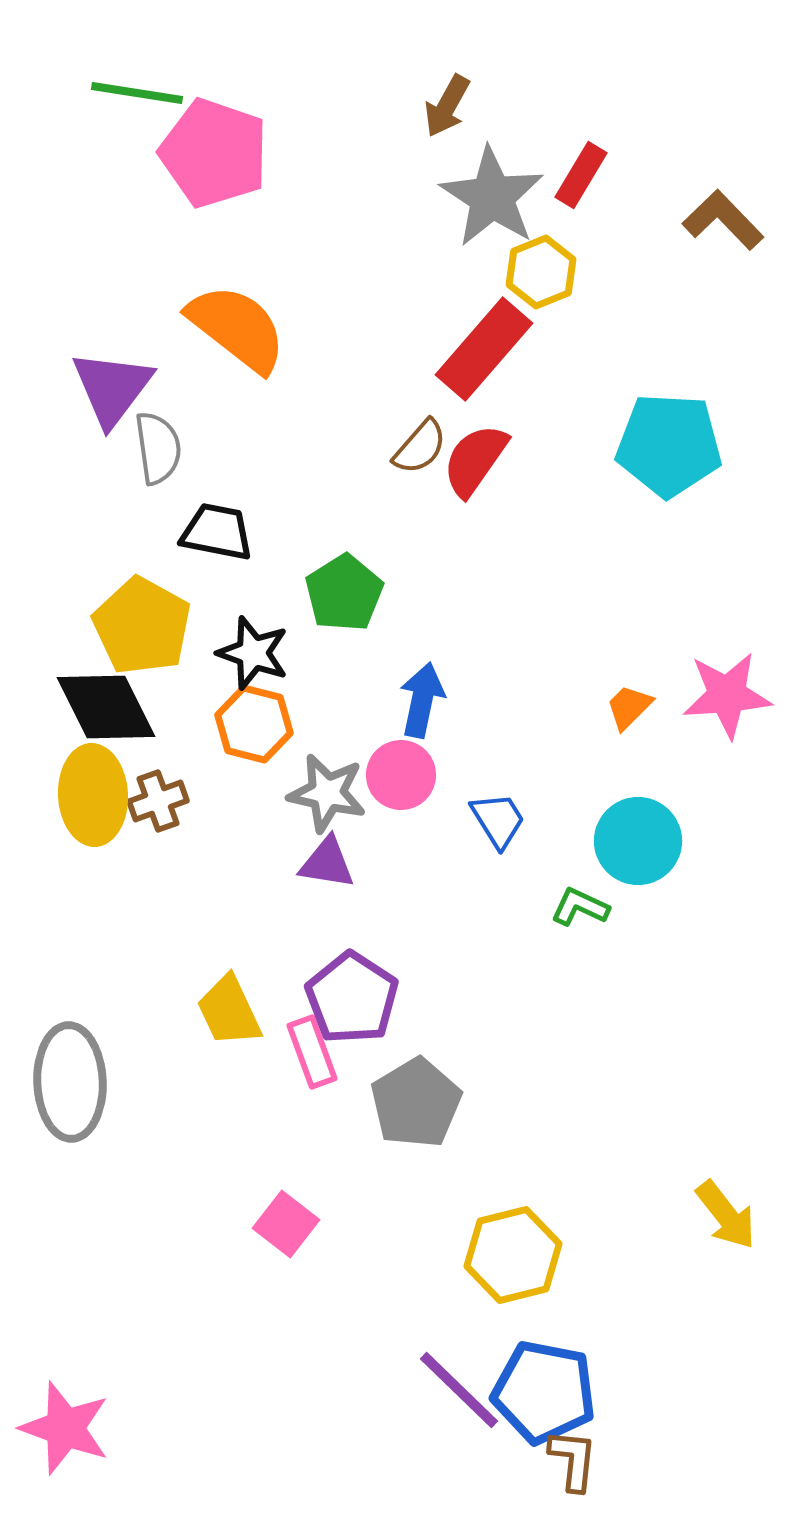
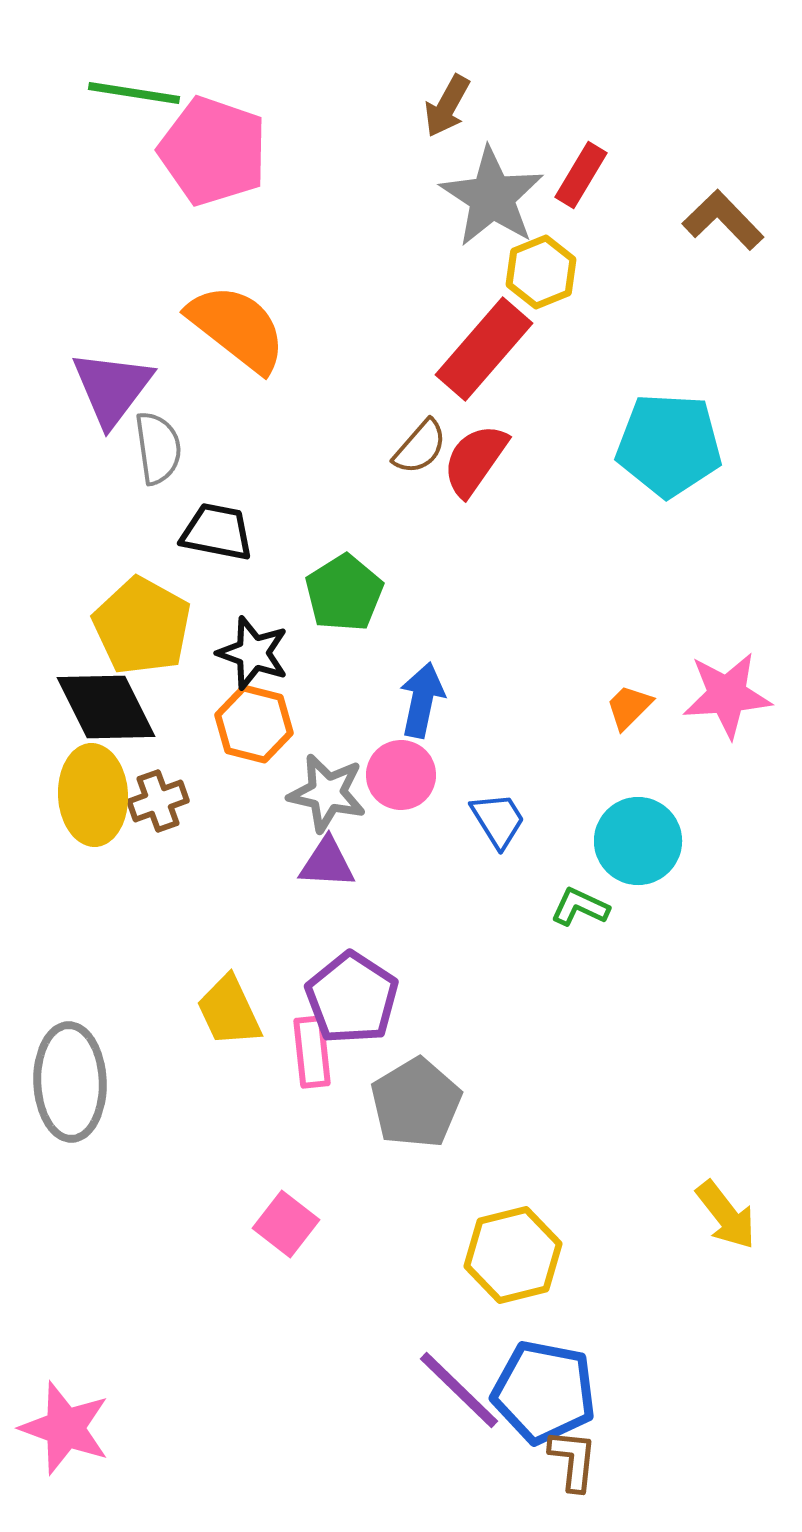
green line at (137, 93): moved 3 px left
pink pentagon at (214, 153): moved 1 px left, 2 px up
purple triangle at (327, 863): rotated 6 degrees counterclockwise
pink rectangle at (312, 1052): rotated 14 degrees clockwise
